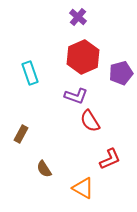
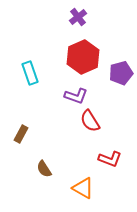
purple cross: rotated 12 degrees clockwise
red L-shape: rotated 45 degrees clockwise
